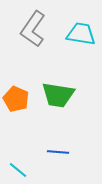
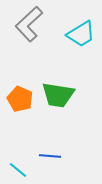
gray L-shape: moved 4 px left, 5 px up; rotated 12 degrees clockwise
cyan trapezoid: rotated 140 degrees clockwise
orange pentagon: moved 4 px right
blue line: moved 8 px left, 4 px down
